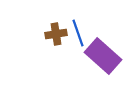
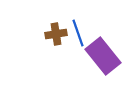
purple rectangle: rotated 9 degrees clockwise
